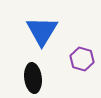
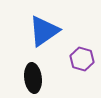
blue triangle: moved 2 px right; rotated 24 degrees clockwise
